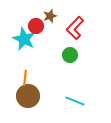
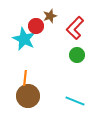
green circle: moved 7 px right
